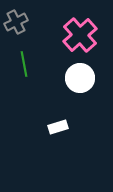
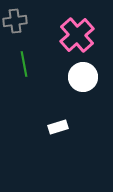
gray cross: moved 1 px left, 1 px up; rotated 20 degrees clockwise
pink cross: moved 3 px left
white circle: moved 3 px right, 1 px up
